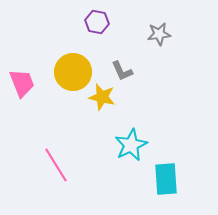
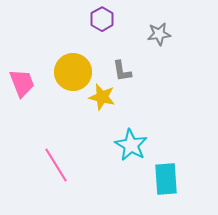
purple hexagon: moved 5 px right, 3 px up; rotated 20 degrees clockwise
gray L-shape: rotated 15 degrees clockwise
cyan star: rotated 16 degrees counterclockwise
